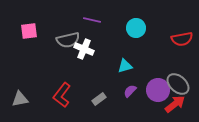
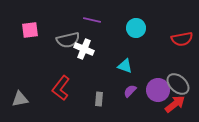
pink square: moved 1 px right, 1 px up
cyan triangle: rotated 35 degrees clockwise
red L-shape: moved 1 px left, 7 px up
gray rectangle: rotated 48 degrees counterclockwise
